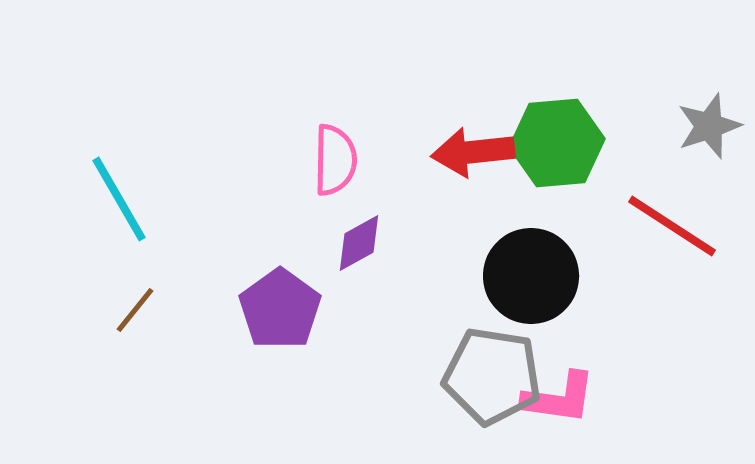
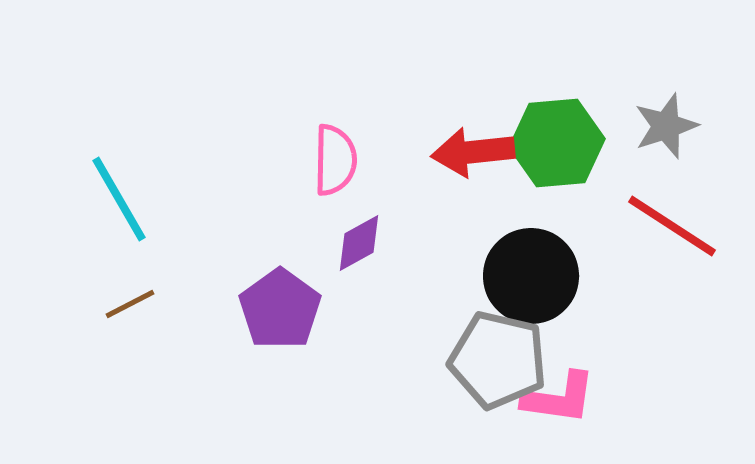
gray star: moved 43 px left
brown line: moved 5 px left, 6 px up; rotated 24 degrees clockwise
gray pentagon: moved 6 px right, 16 px up; rotated 4 degrees clockwise
